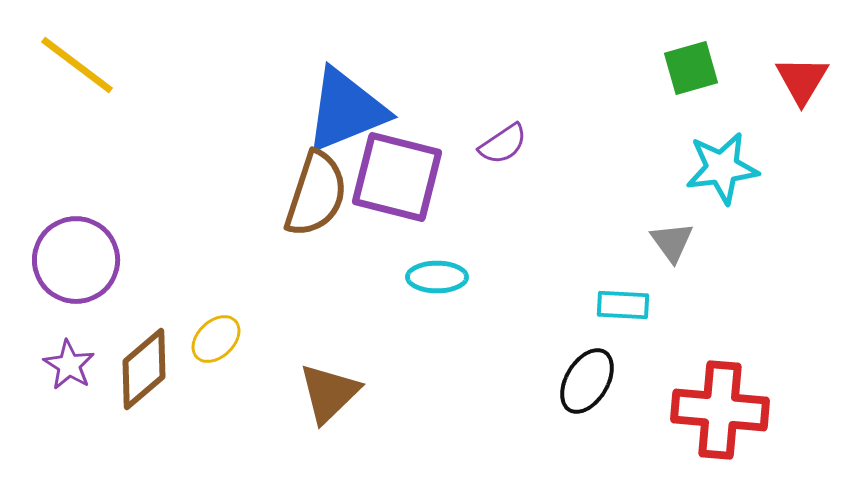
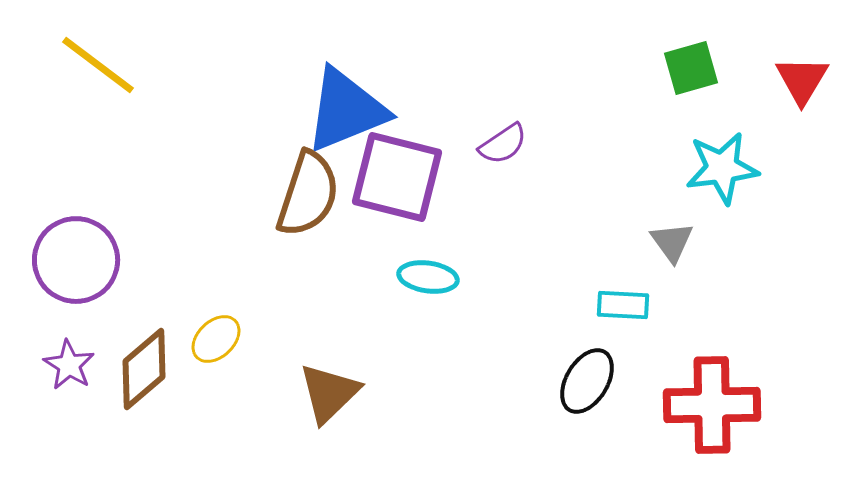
yellow line: moved 21 px right
brown semicircle: moved 8 px left
cyan ellipse: moved 9 px left; rotated 8 degrees clockwise
red cross: moved 8 px left, 5 px up; rotated 6 degrees counterclockwise
